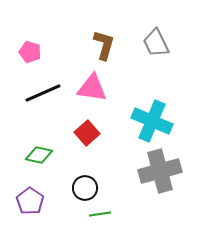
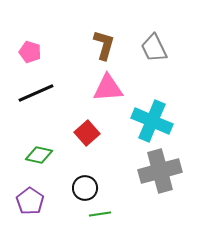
gray trapezoid: moved 2 px left, 5 px down
pink triangle: moved 16 px right; rotated 12 degrees counterclockwise
black line: moved 7 px left
